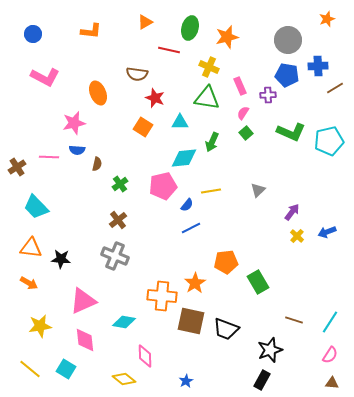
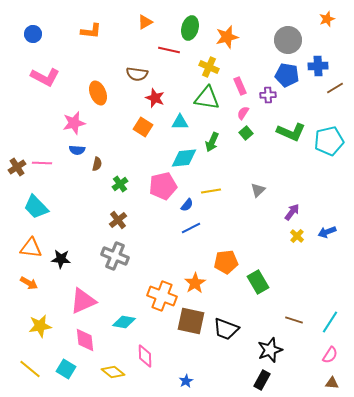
pink line at (49, 157): moved 7 px left, 6 px down
orange cross at (162, 296): rotated 16 degrees clockwise
yellow diamond at (124, 379): moved 11 px left, 7 px up
